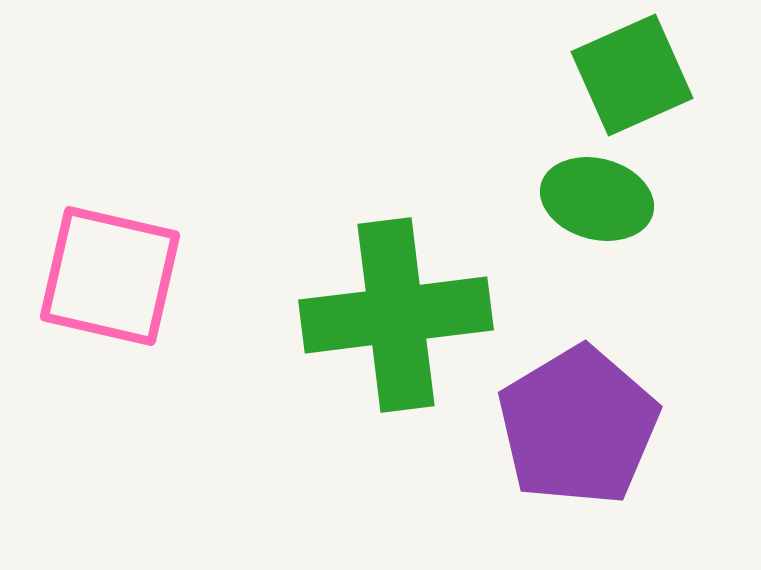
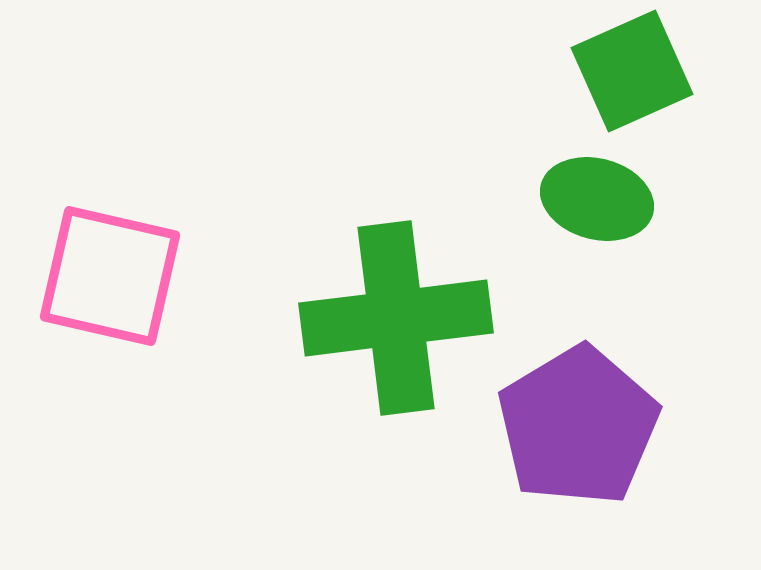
green square: moved 4 px up
green cross: moved 3 px down
